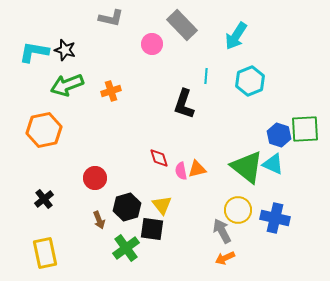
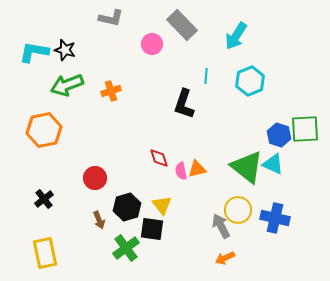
gray arrow: moved 1 px left, 5 px up
